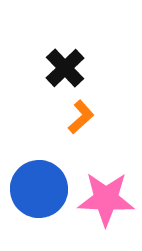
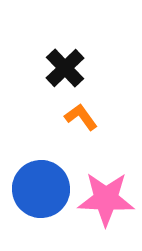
orange L-shape: rotated 84 degrees counterclockwise
blue circle: moved 2 px right
